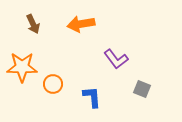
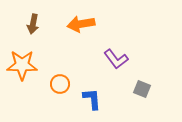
brown arrow: rotated 36 degrees clockwise
orange star: moved 2 px up
orange circle: moved 7 px right
blue L-shape: moved 2 px down
